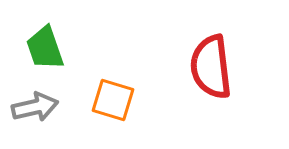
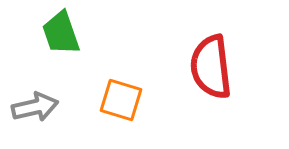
green trapezoid: moved 16 px right, 15 px up
orange square: moved 8 px right
